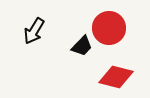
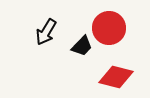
black arrow: moved 12 px right, 1 px down
